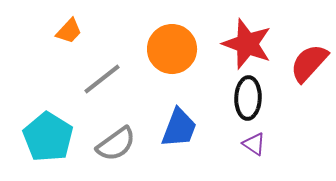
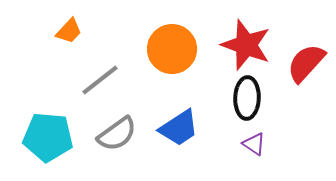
red star: moved 1 px left, 1 px down
red semicircle: moved 3 px left
gray line: moved 2 px left, 1 px down
black ellipse: moved 1 px left
blue trapezoid: rotated 36 degrees clockwise
cyan pentagon: rotated 27 degrees counterclockwise
gray semicircle: moved 1 px right, 10 px up
